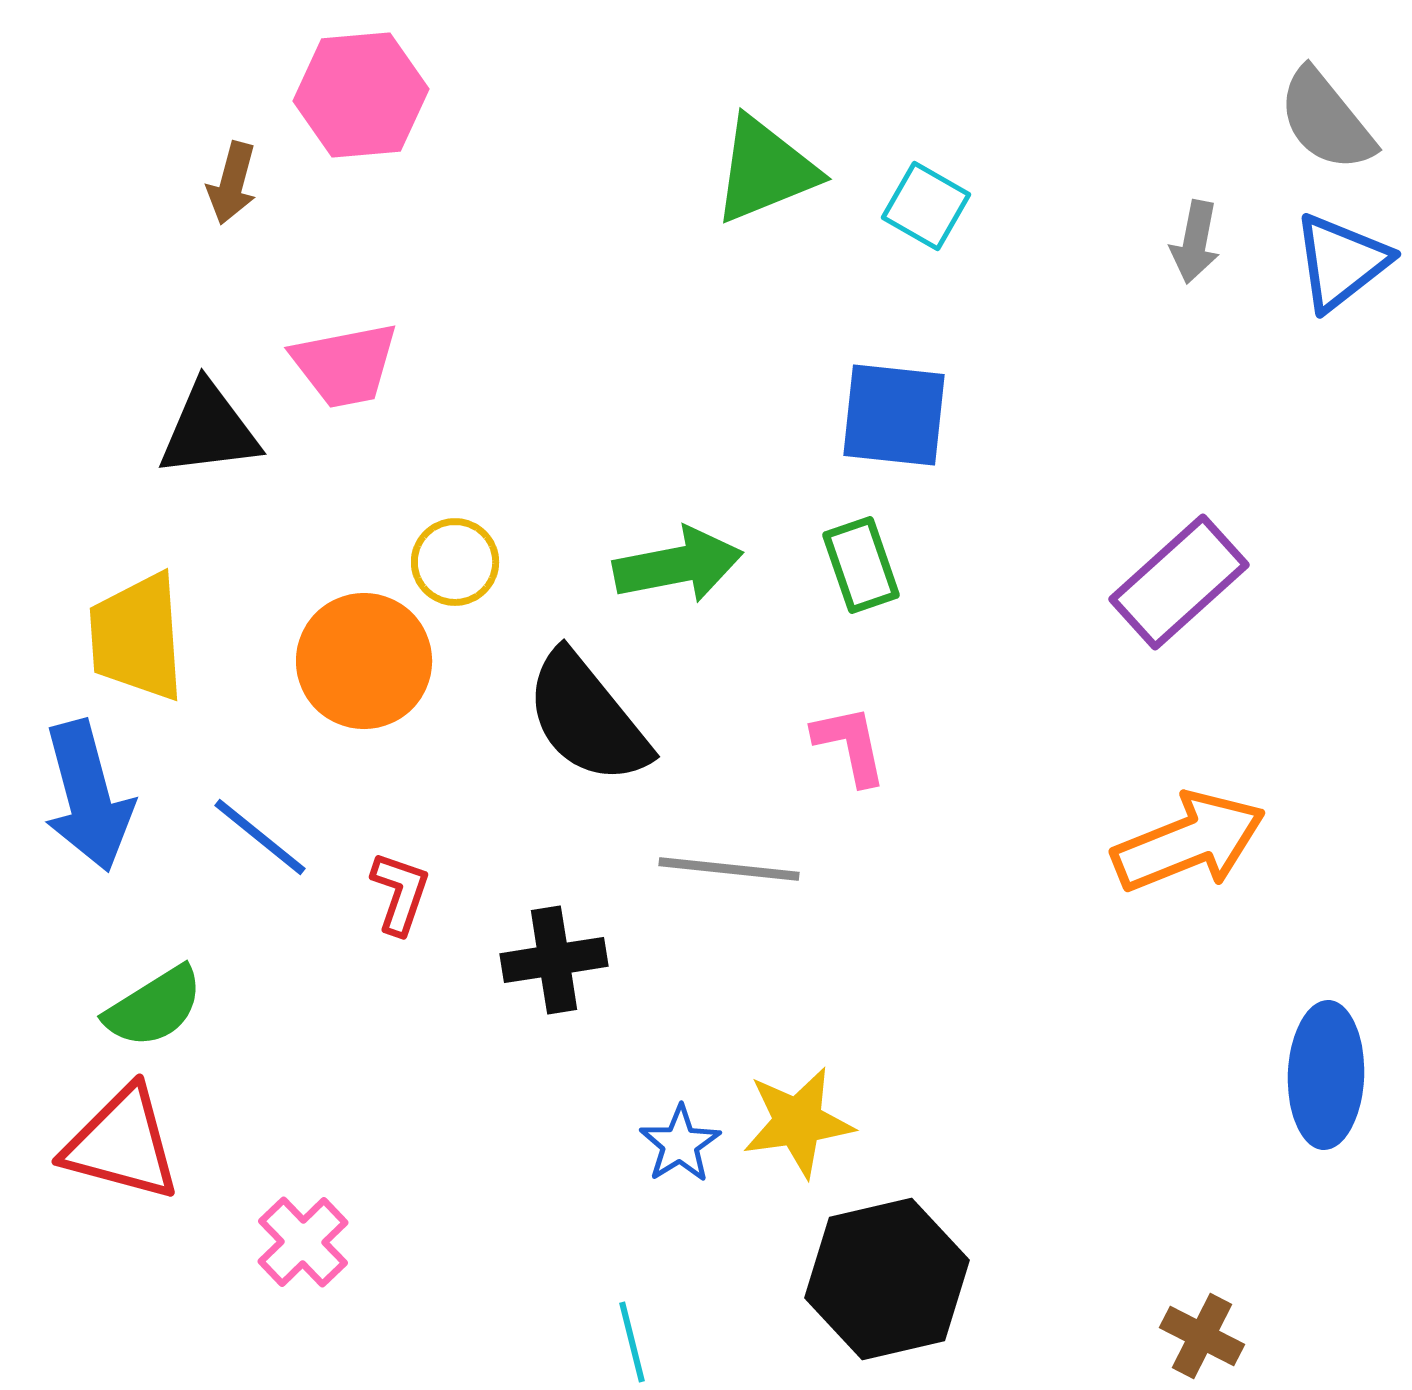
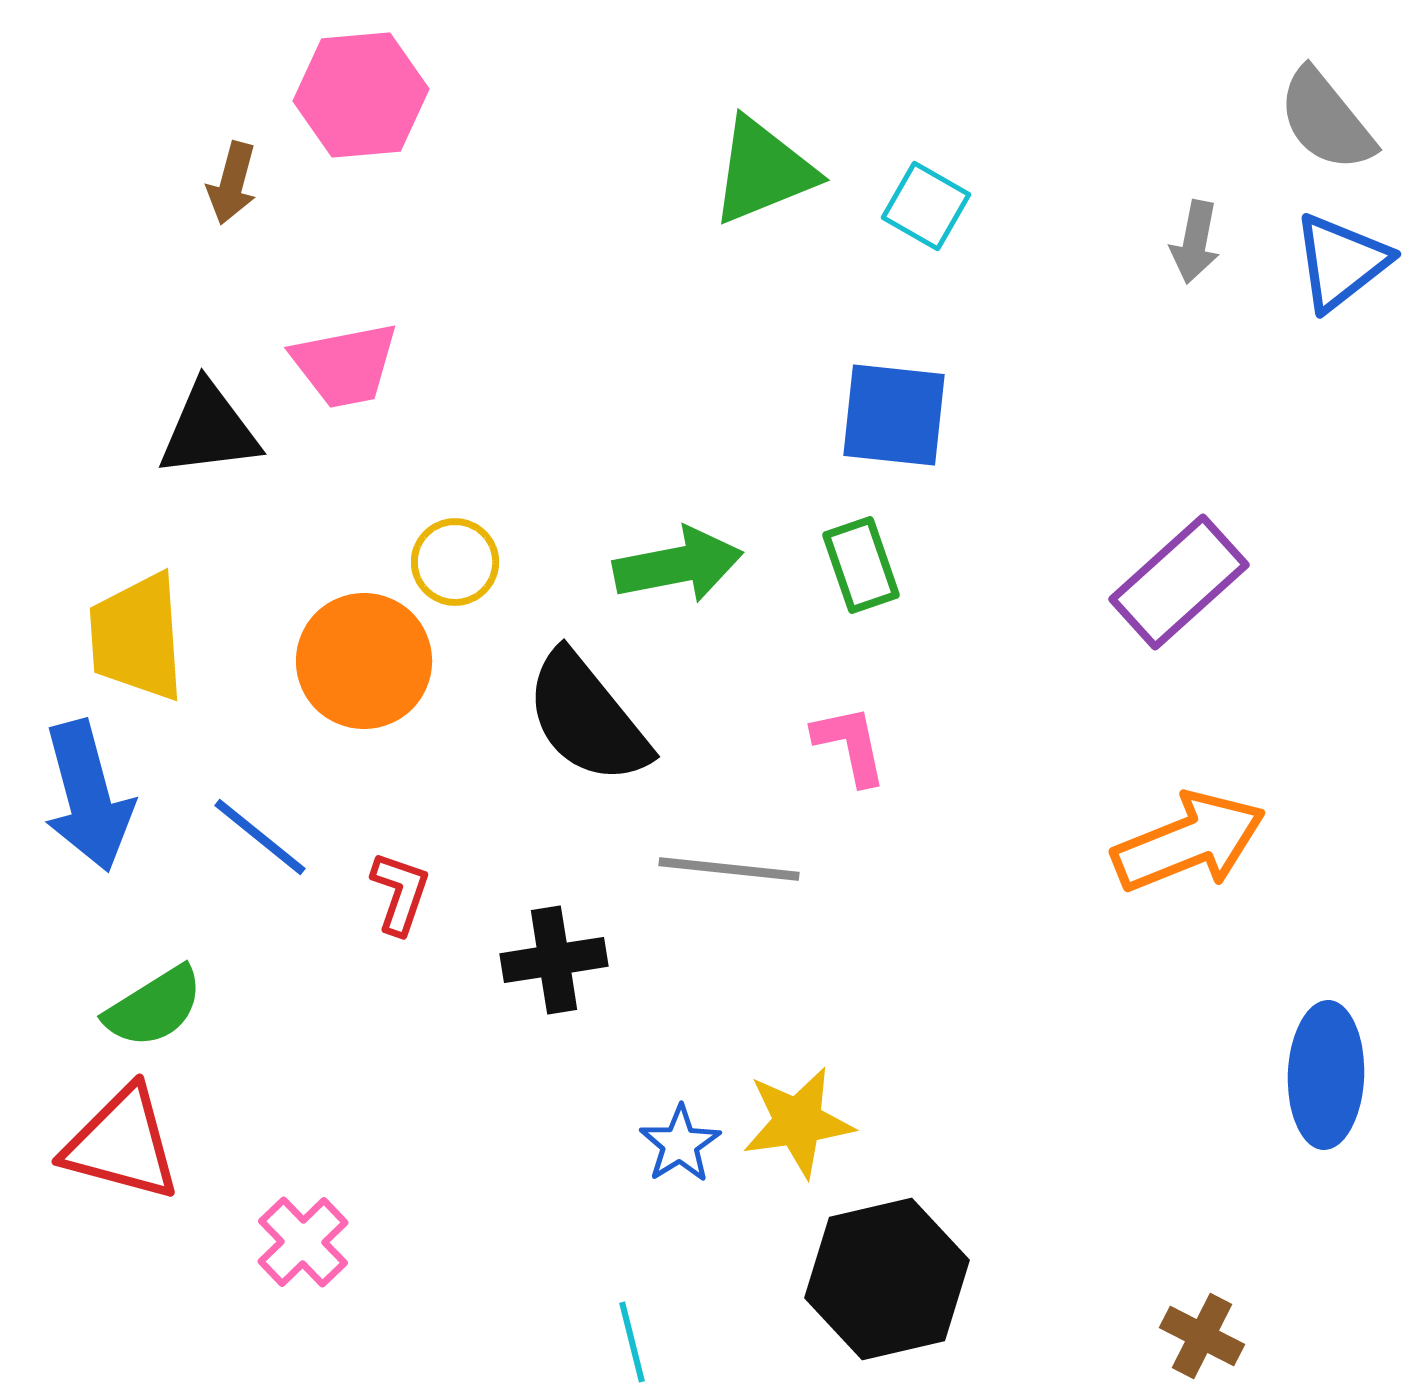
green triangle: moved 2 px left, 1 px down
